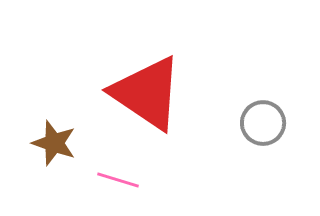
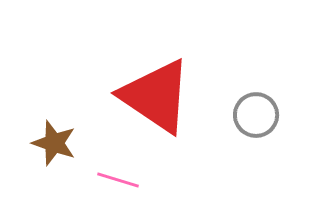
red triangle: moved 9 px right, 3 px down
gray circle: moved 7 px left, 8 px up
